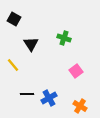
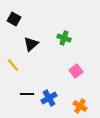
black triangle: rotated 21 degrees clockwise
